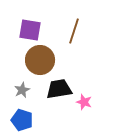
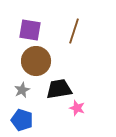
brown circle: moved 4 px left, 1 px down
pink star: moved 7 px left, 6 px down
